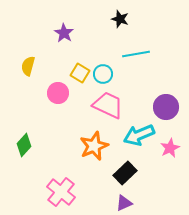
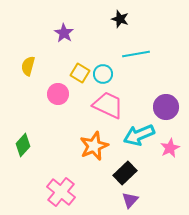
pink circle: moved 1 px down
green diamond: moved 1 px left
purple triangle: moved 6 px right, 3 px up; rotated 24 degrees counterclockwise
